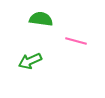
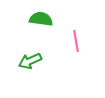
pink line: rotated 65 degrees clockwise
